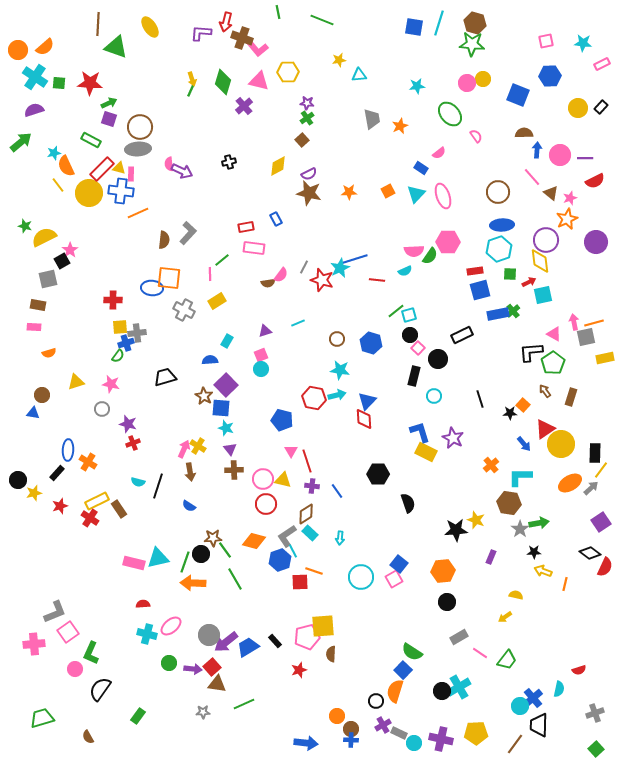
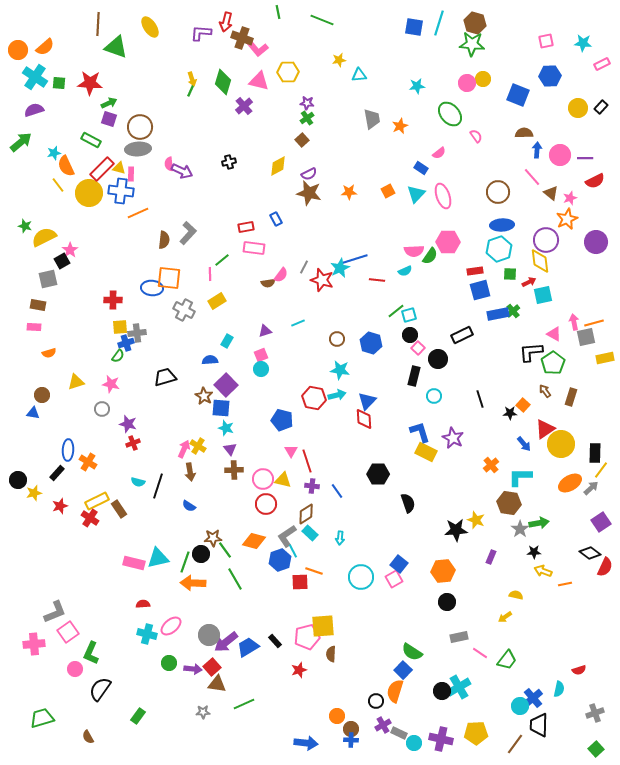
orange line at (565, 584): rotated 64 degrees clockwise
gray rectangle at (459, 637): rotated 18 degrees clockwise
